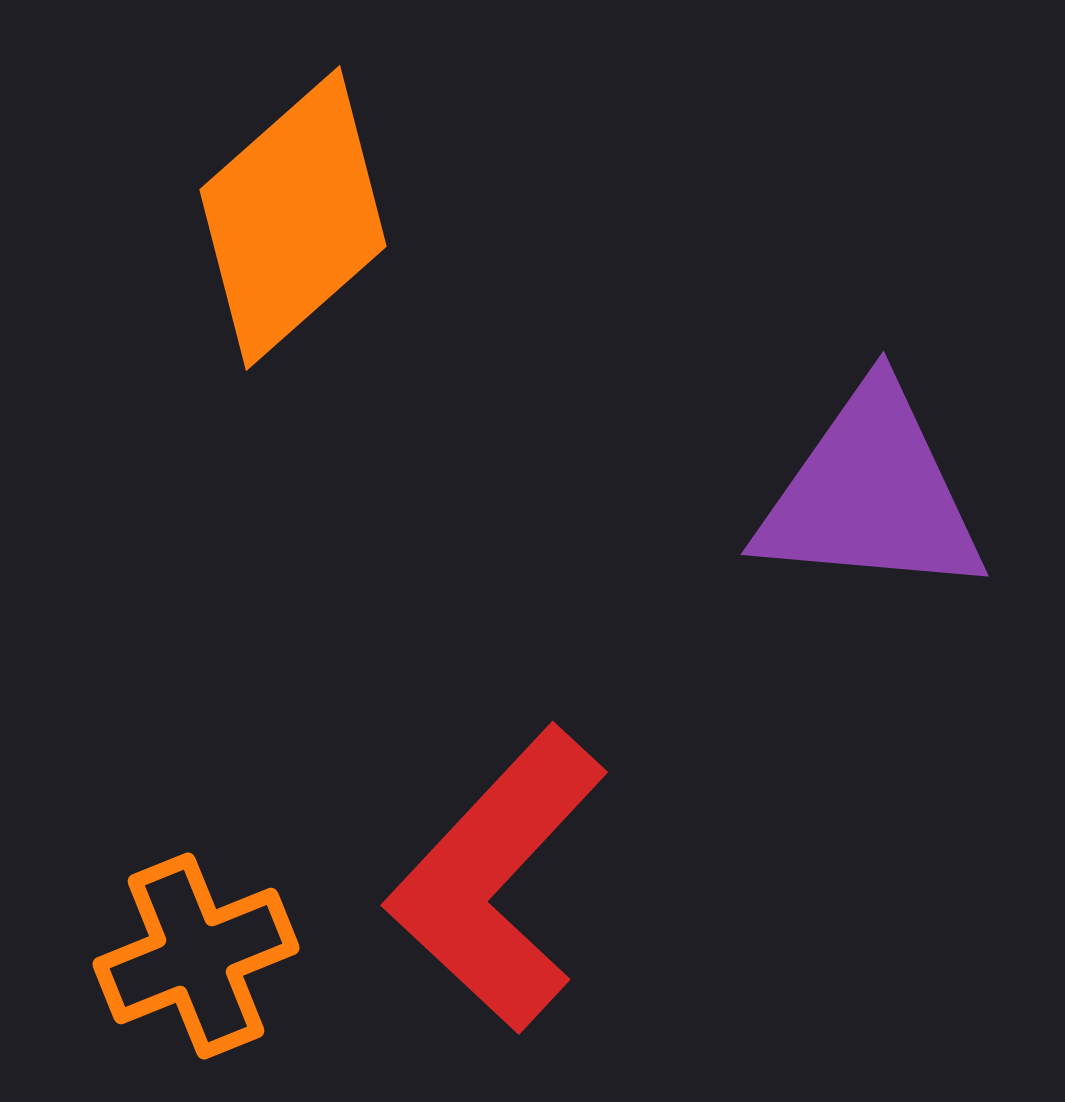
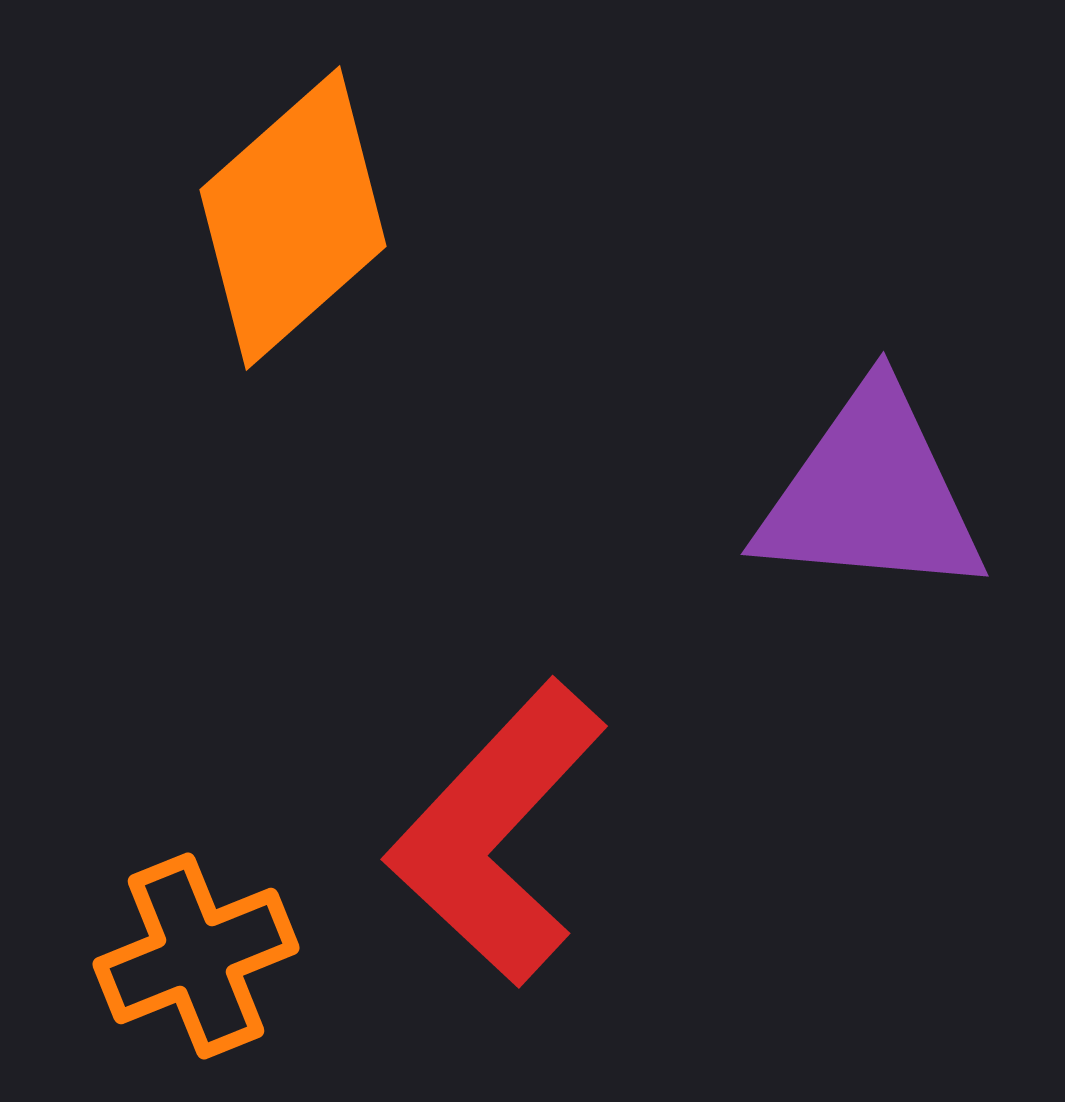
red L-shape: moved 46 px up
